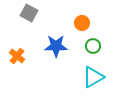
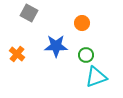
green circle: moved 7 px left, 9 px down
orange cross: moved 2 px up
cyan triangle: moved 3 px right; rotated 10 degrees clockwise
